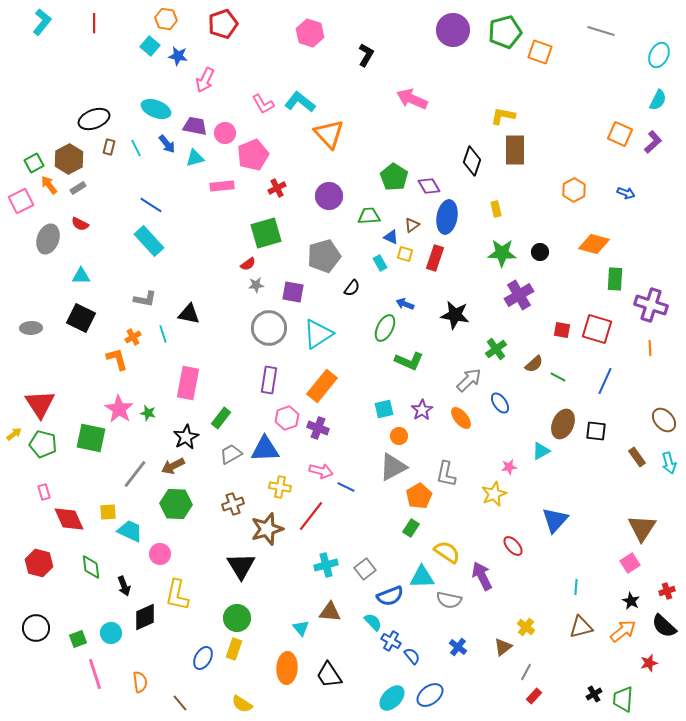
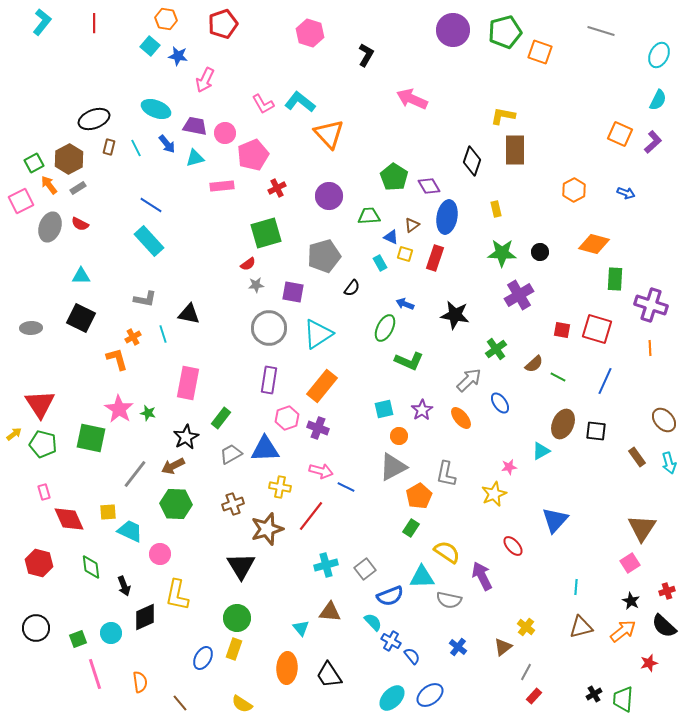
gray ellipse at (48, 239): moved 2 px right, 12 px up
